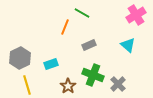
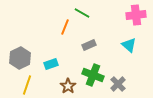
pink cross: rotated 24 degrees clockwise
cyan triangle: moved 1 px right
yellow line: rotated 36 degrees clockwise
